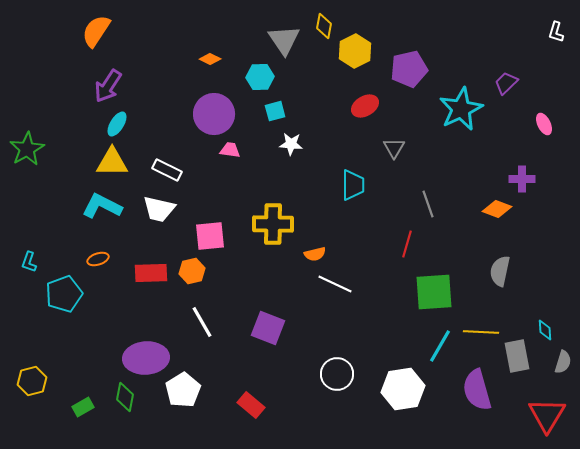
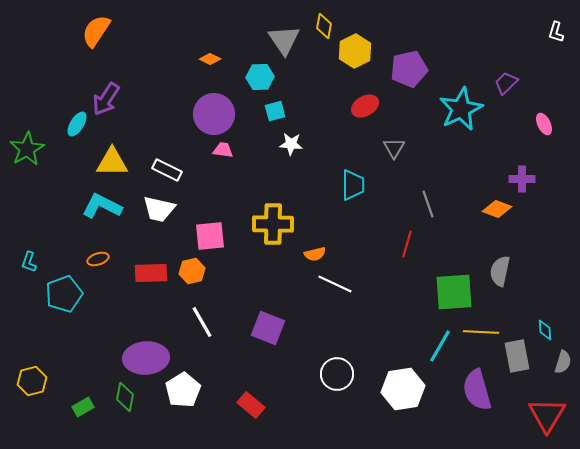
purple arrow at (108, 86): moved 2 px left, 13 px down
cyan ellipse at (117, 124): moved 40 px left
pink trapezoid at (230, 150): moved 7 px left
green square at (434, 292): moved 20 px right
